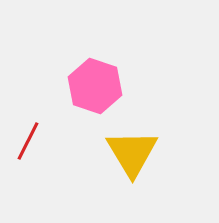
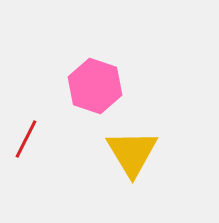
red line: moved 2 px left, 2 px up
